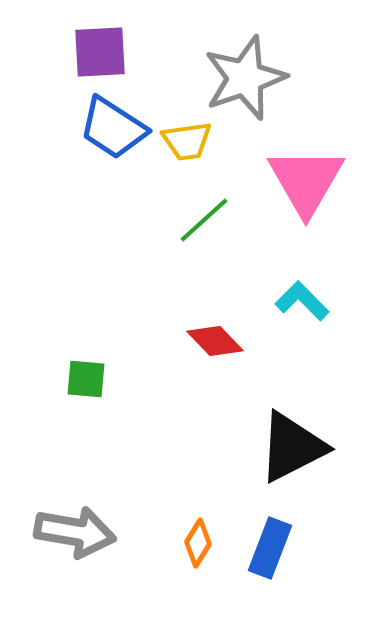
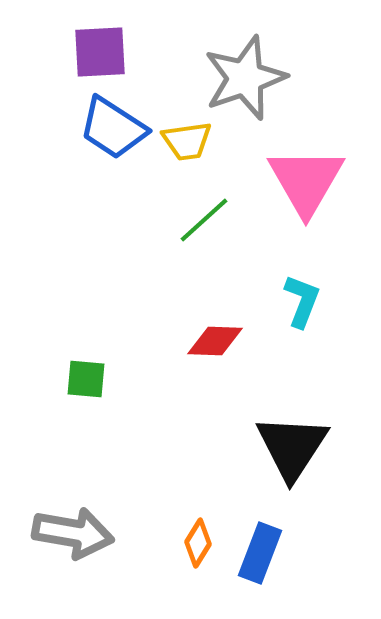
cyan L-shape: rotated 66 degrees clockwise
red diamond: rotated 44 degrees counterclockwise
black triangle: rotated 30 degrees counterclockwise
gray arrow: moved 2 px left, 1 px down
blue rectangle: moved 10 px left, 5 px down
